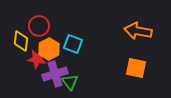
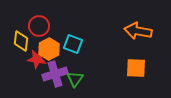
orange square: rotated 10 degrees counterclockwise
green triangle: moved 5 px right, 3 px up; rotated 12 degrees clockwise
